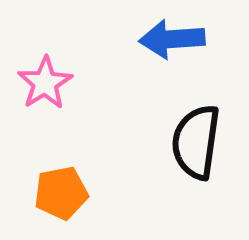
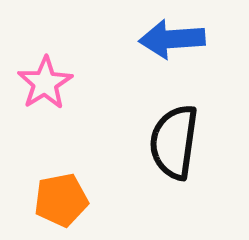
black semicircle: moved 22 px left
orange pentagon: moved 7 px down
